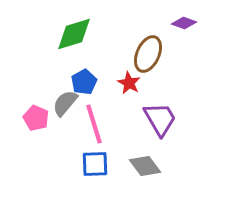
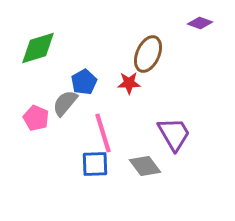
purple diamond: moved 16 px right
green diamond: moved 36 px left, 14 px down
red star: rotated 30 degrees counterclockwise
purple trapezoid: moved 14 px right, 15 px down
pink line: moved 9 px right, 9 px down
